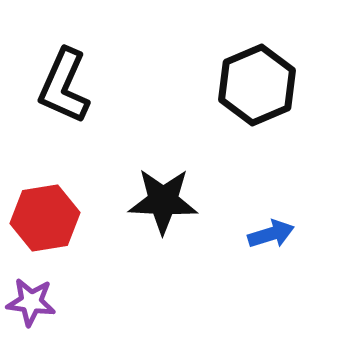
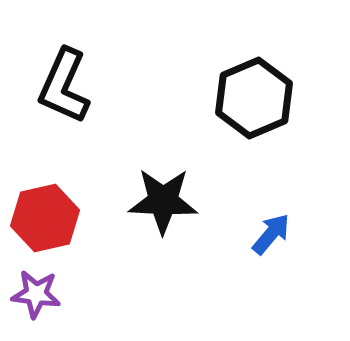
black hexagon: moved 3 px left, 13 px down
red hexagon: rotated 4 degrees counterclockwise
blue arrow: rotated 33 degrees counterclockwise
purple star: moved 5 px right, 8 px up
